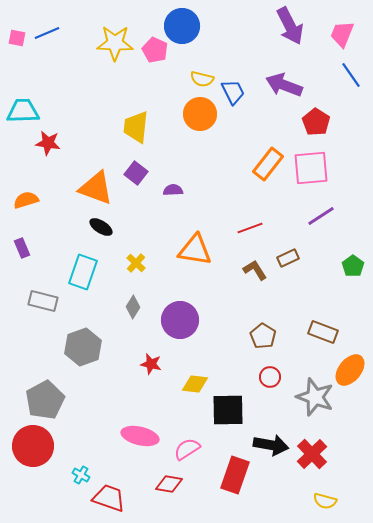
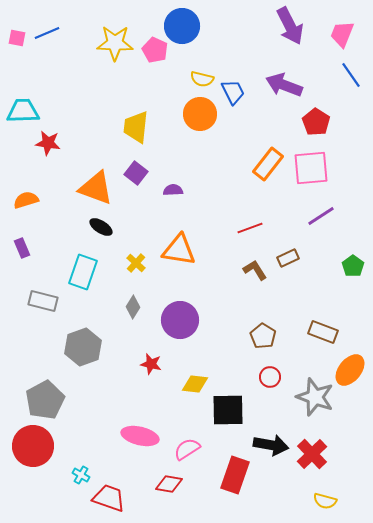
orange triangle at (195, 250): moved 16 px left
